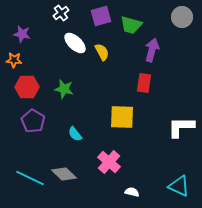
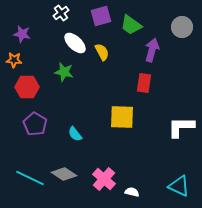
gray circle: moved 10 px down
green trapezoid: rotated 20 degrees clockwise
green star: moved 17 px up
purple pentagon: moved 2 px right, 3 px down
pink cross: moved 5 px left, 17 px down
gray diamond: rotated 10 degrees counterclockwise
